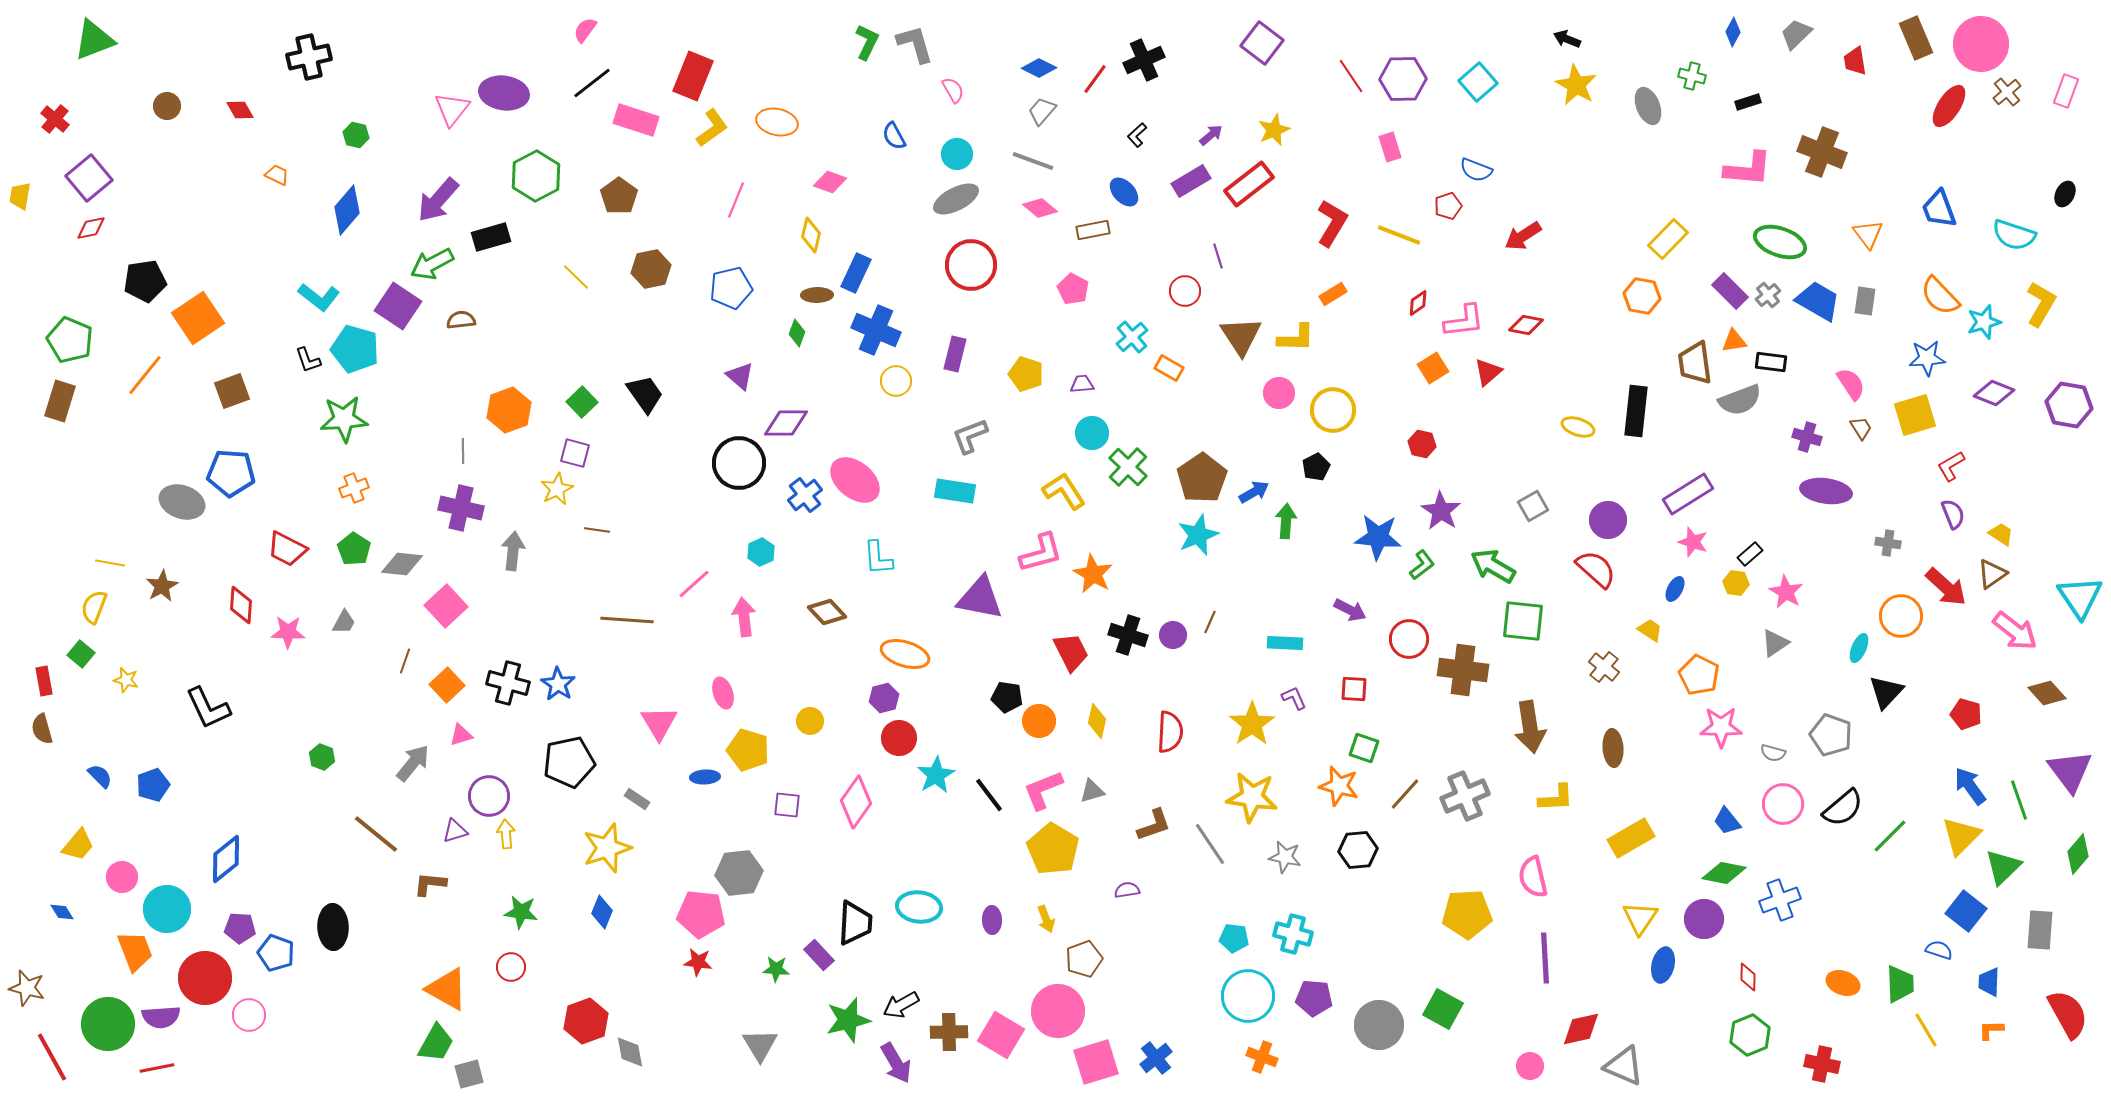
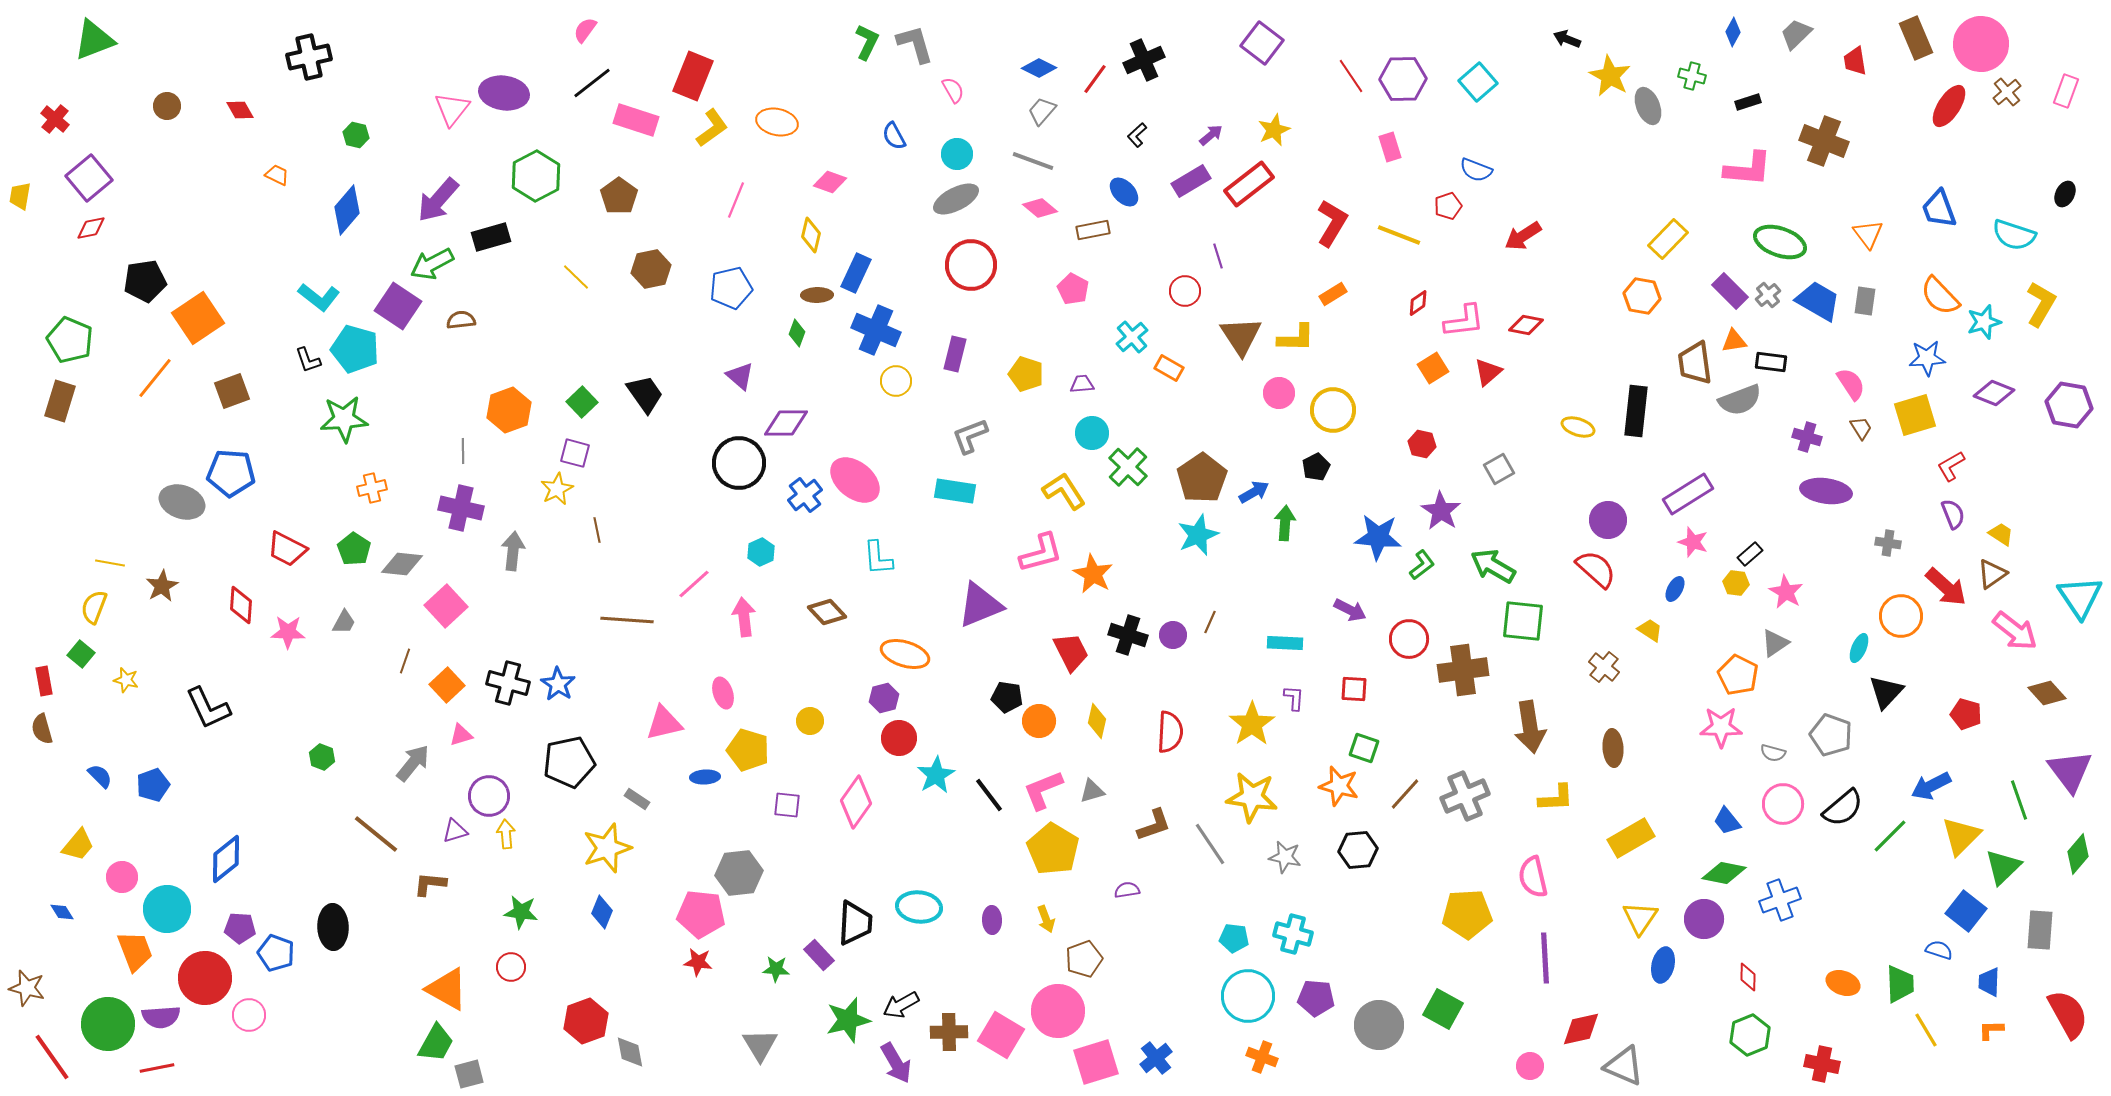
yellow star at (1576, 85): moved 34 px right, 9 px up
brown cross at (1822, 152): moved 2 px right, 11 px up
orange line at (145, 375): moved 10 px right, 3 px down
orange cross at (354, 488): moved 18 px right; rotated 8 degrees clockwise
gray square at (1533, 506): moved 34 px left, 37 px up
green arrow at (1286, 521): moved 1 px left, 2 px down
brown line at (597, 530): rotated 70 degrees clockwise
purple triangle at (980, 598): moved 7 px down; rotated 33 degrees counterclockwise
brown cross at (1463, 670): rotated 15 degrees counterclockwise
orange pentagon at (1699, 675): moved 39 px right
purple L-shape at (1294, 698): rotated 28 degrees clockwise
pink triangle at (659, 723): moved 5 px right; rotated 48 degrees clockwise
blue arrow at (1970, 786): moved 39 px left; rotated 81 degrees counterclockwise
purple pentagon at (1314, 998): moved 2 px right
red line at (52, 1057): rotated 6 degrees counterclockwise
